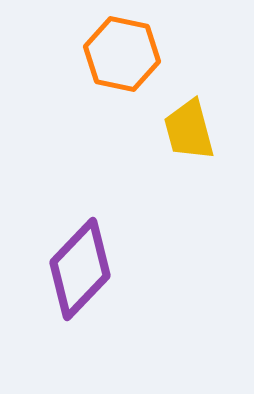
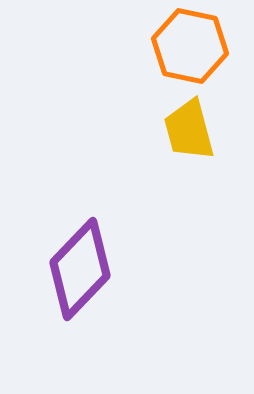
orange hexagon: moved 68 px right, 8 px up
